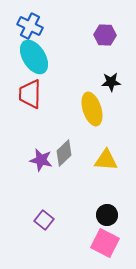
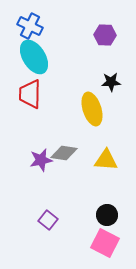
gray diamond: rotated 52 degrees clockwise
purple star: rotated 25 degrees counterclockwise
purple square: moved 4 px right
